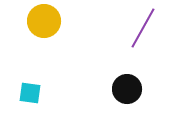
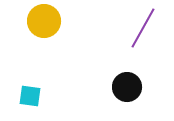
black circle: moved 2 px up
cyan square: moved 3 px down
